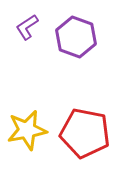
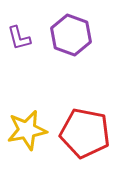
purple L-shape: moved 8 px left, 11 px down; rotated 72 degrees counterclockwise
purple hexagon: moved 5 px left, 2 px up
